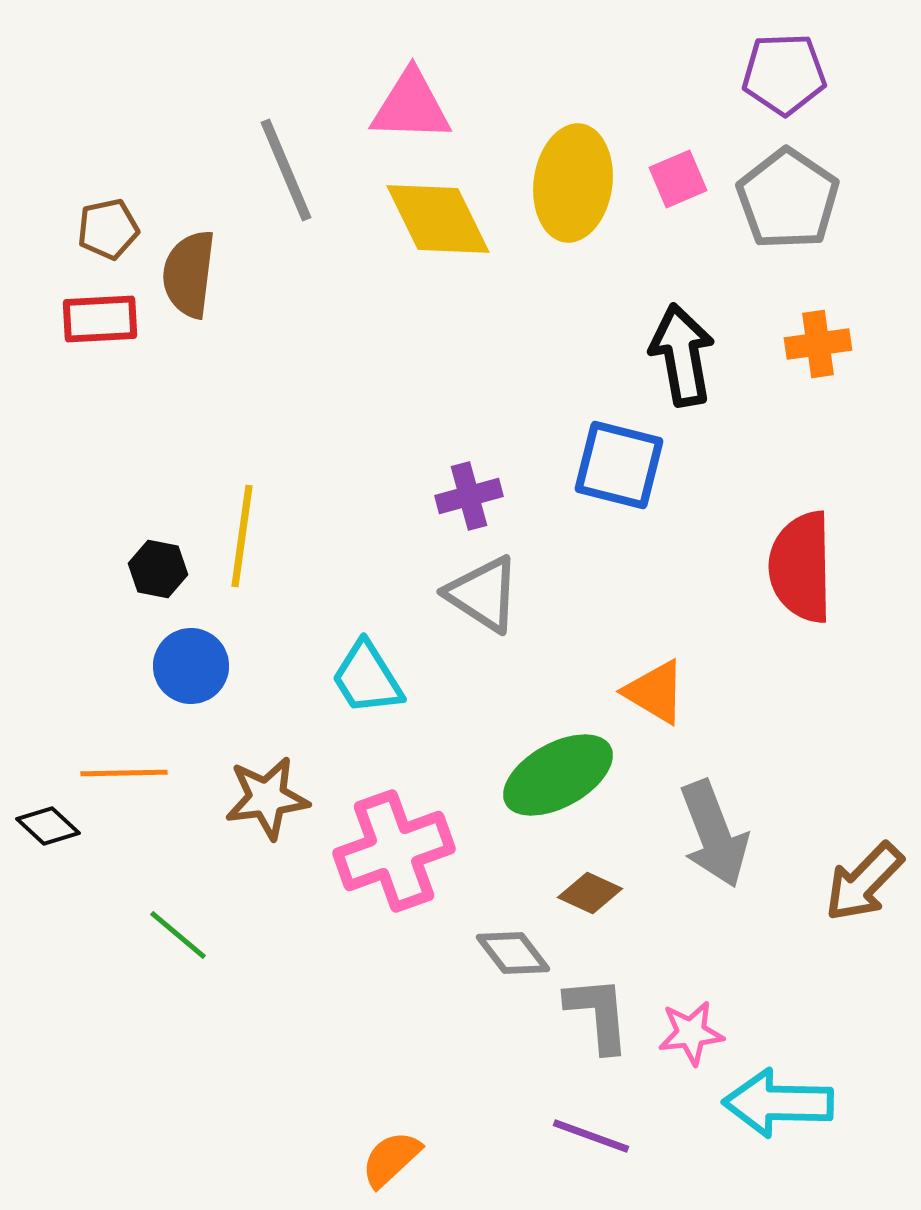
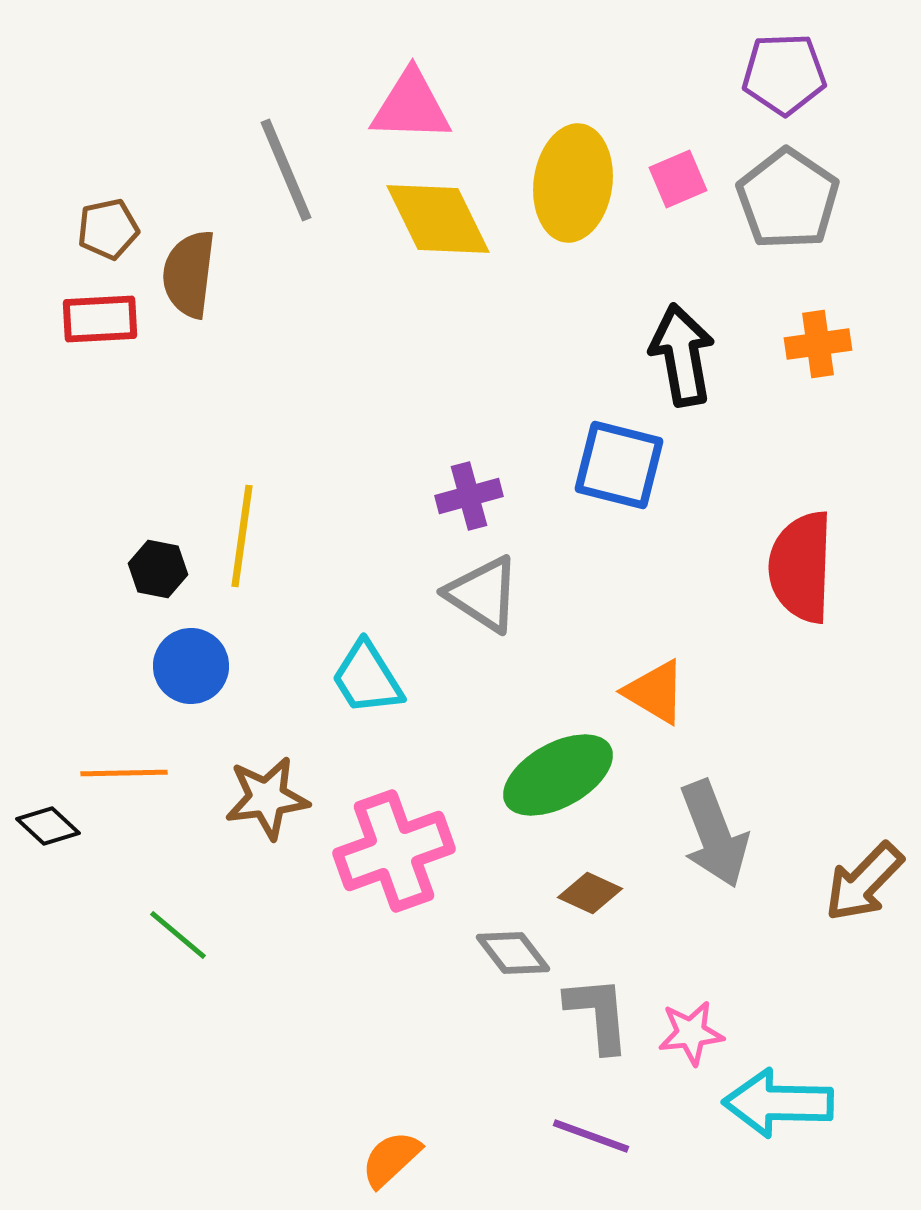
red semicircle: rotated 3 degrees clockwise
